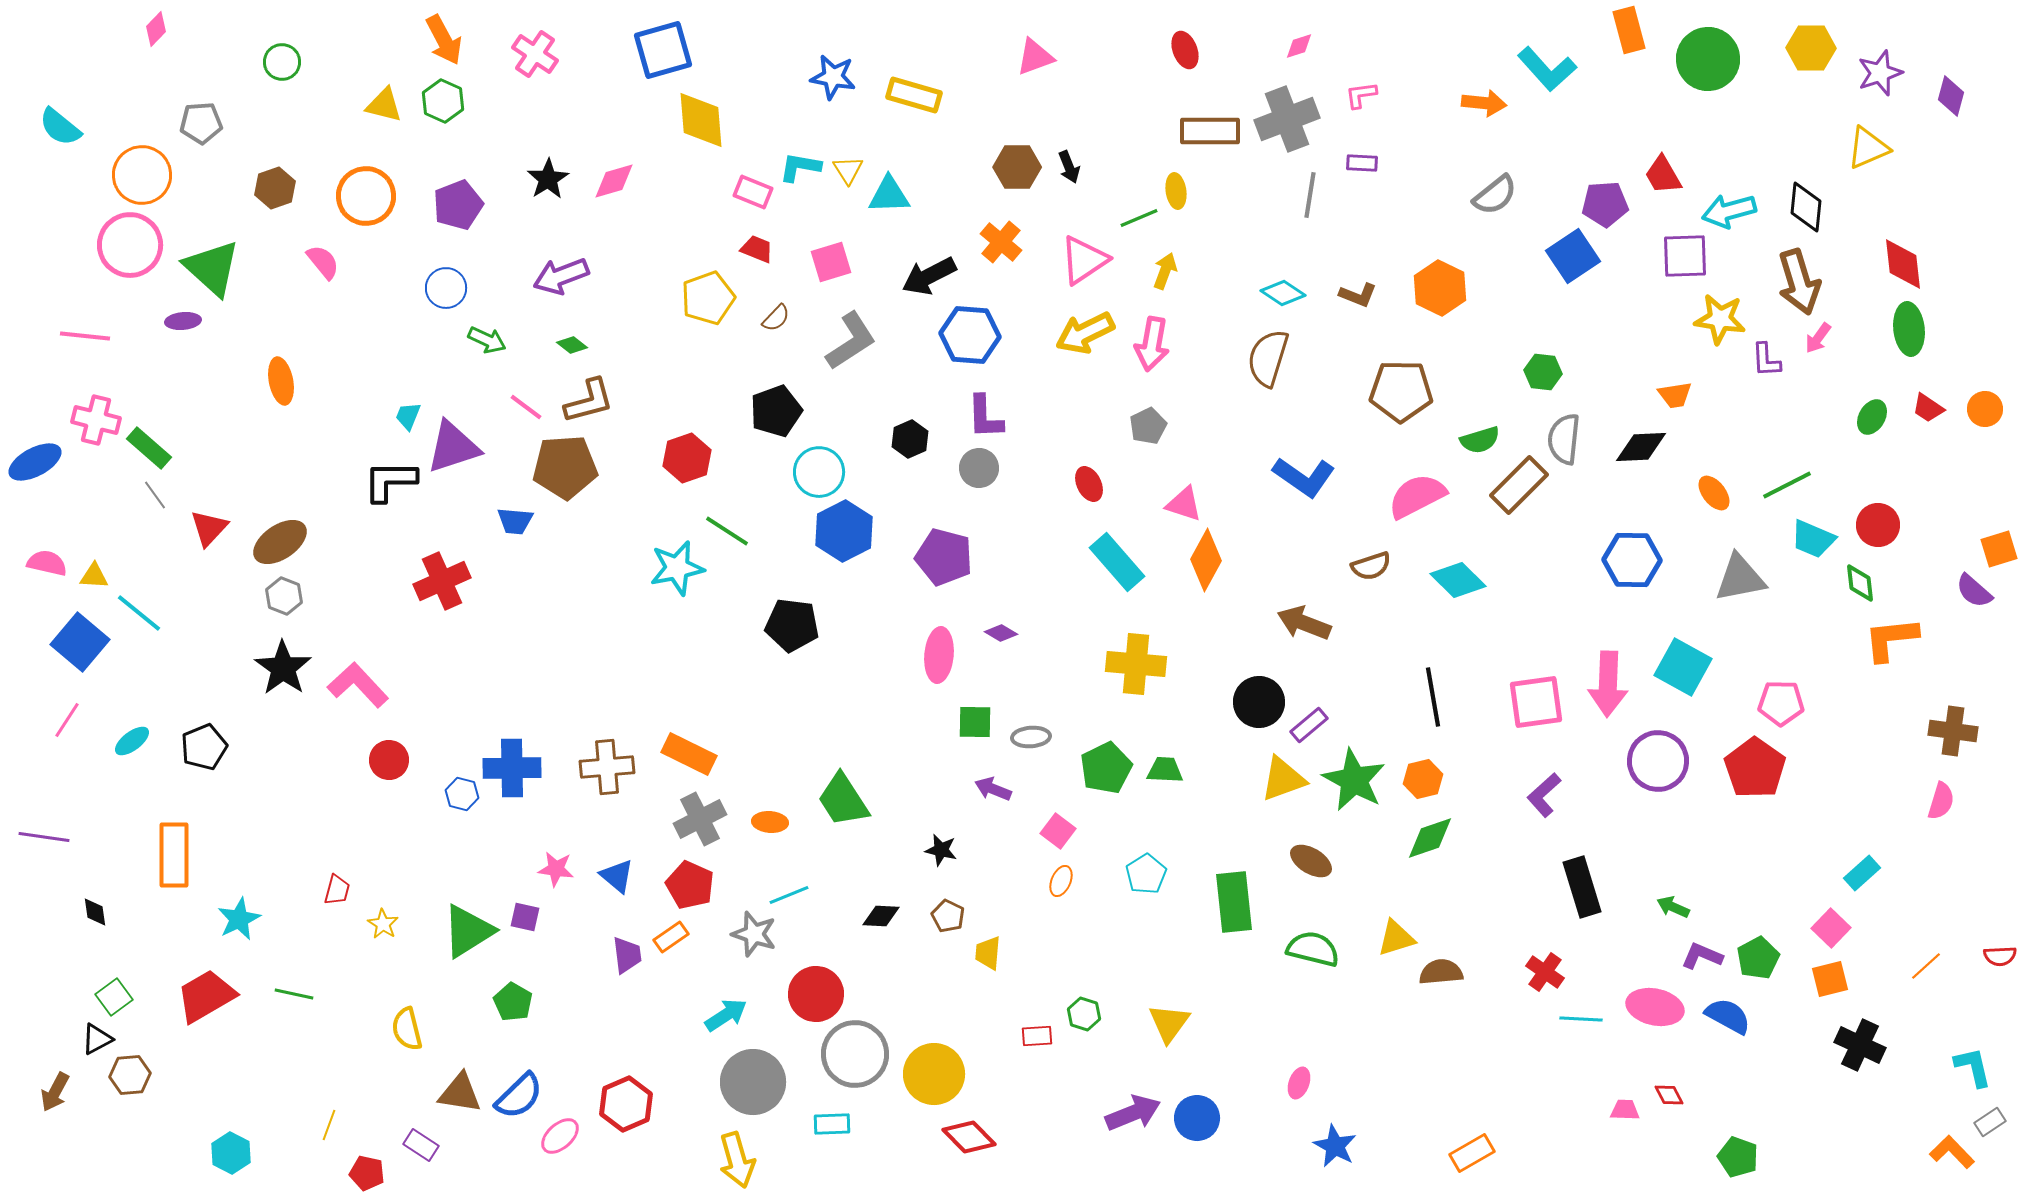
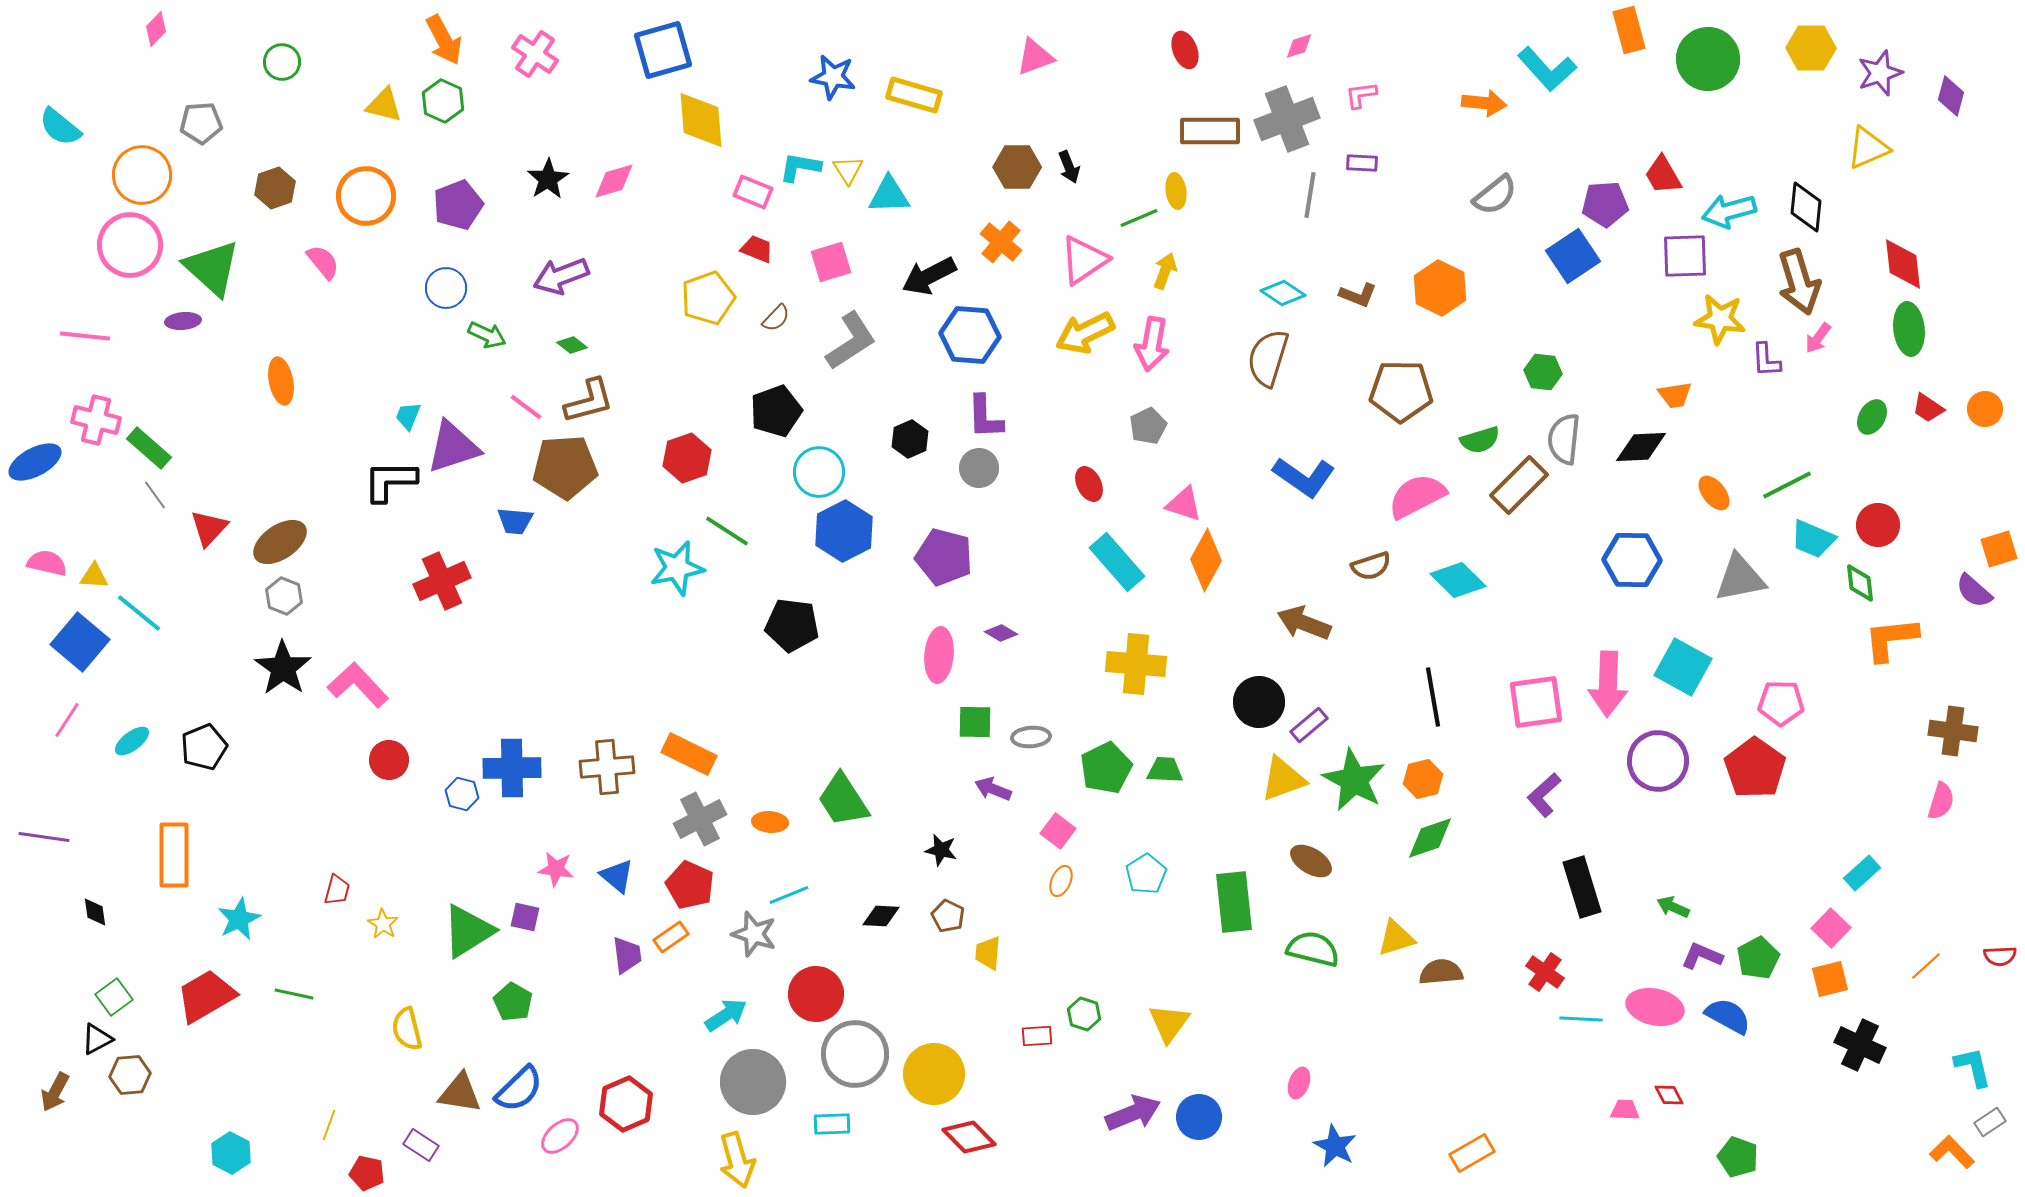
green arrow at (487, 340): moved 5 px up
blue semicircle at (519, 1096): moved 7 px up
blue circle at (1197, 1118): moved 2 px right, 1 px up
